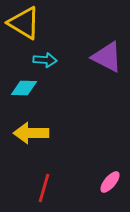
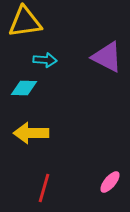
yellow triangle: moved 1 px right, 1 px up; rotated 39 degrees counterclockwise
